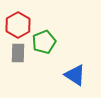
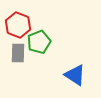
red hexagon: rotated 10 degrees counterclockwise
green pentagon: moved 5 px left
